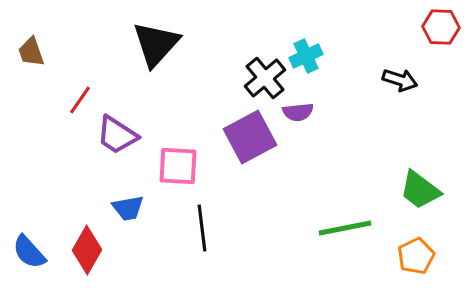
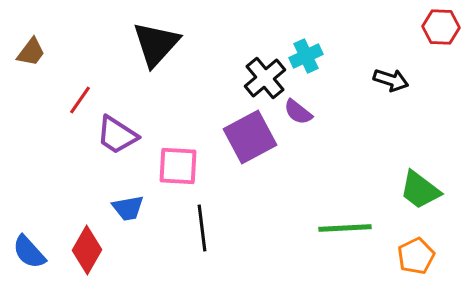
brown trapezoid: rotated 124 degrees counterclockwise
black arrow: moved 9 px left
purple semicircle: rotated 44 degrees clockwise
green line: rotated 8 degrees clockwise
